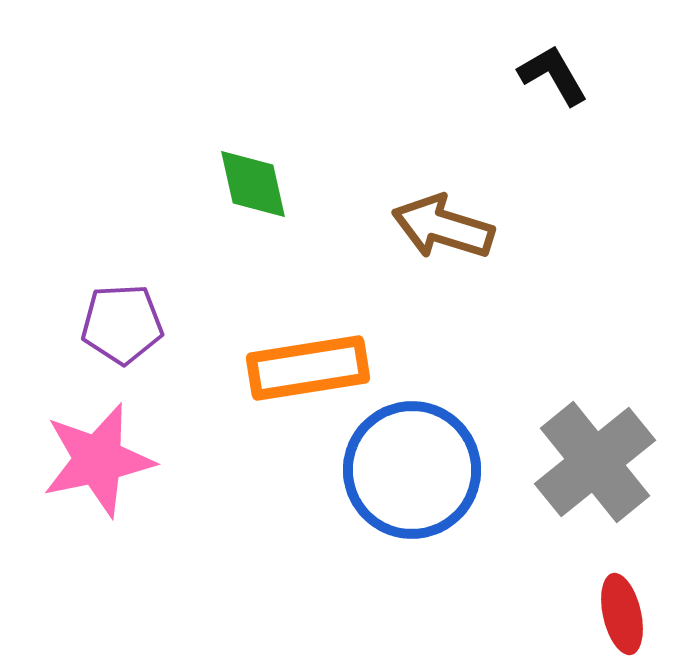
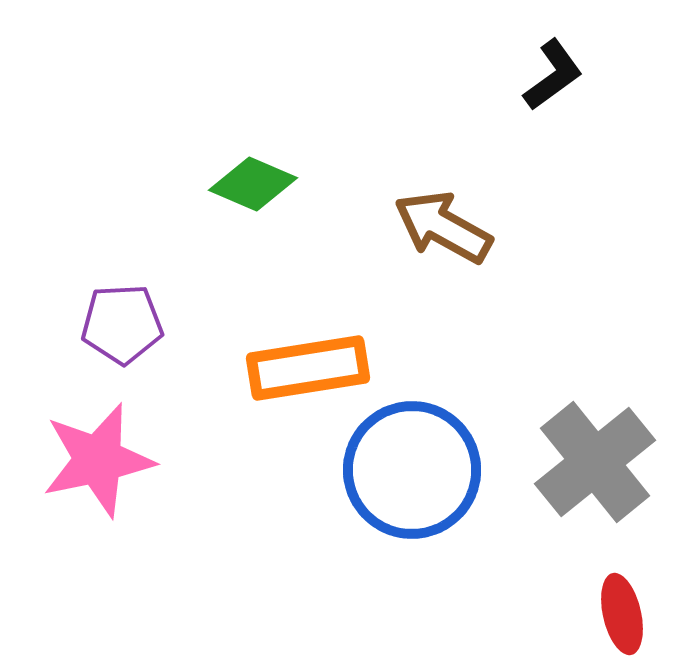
black L-shape: rotated 84 degrees clockwise
green diamond: rotated 54 degrees counterclockwise
brown arrow: rotated 12 degrees clockwise
